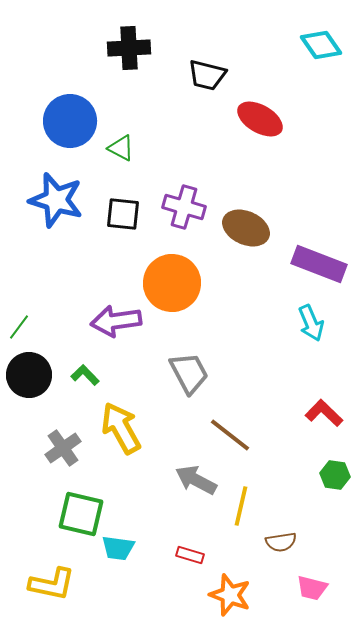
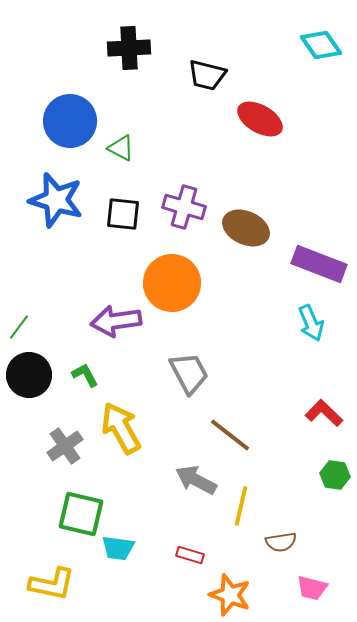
green L-shape: rotated 16 degrees clockwise
gray cross: moved 2 px right, 2 px up
